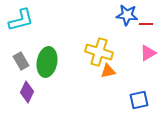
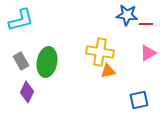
yellow cross: moved 1 px right; rotated 8 degrees counterclockwise
